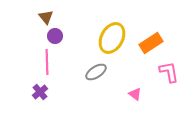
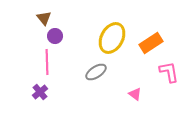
brown triangle: moved 2 px left, 1 px down
